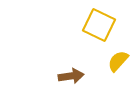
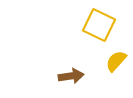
yellow semicircle: moved 2 px left
